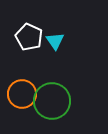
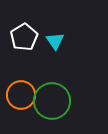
white pentagon: moved 5 px left; rotated 16 degrees clockwise
orange circle: moved 1 px left, 1 px down
